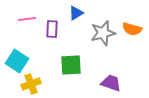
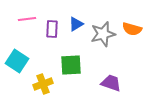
blue triangle: moved 11 px down
gray star: moved 1 px down
yellow cross: moved 12 px right
